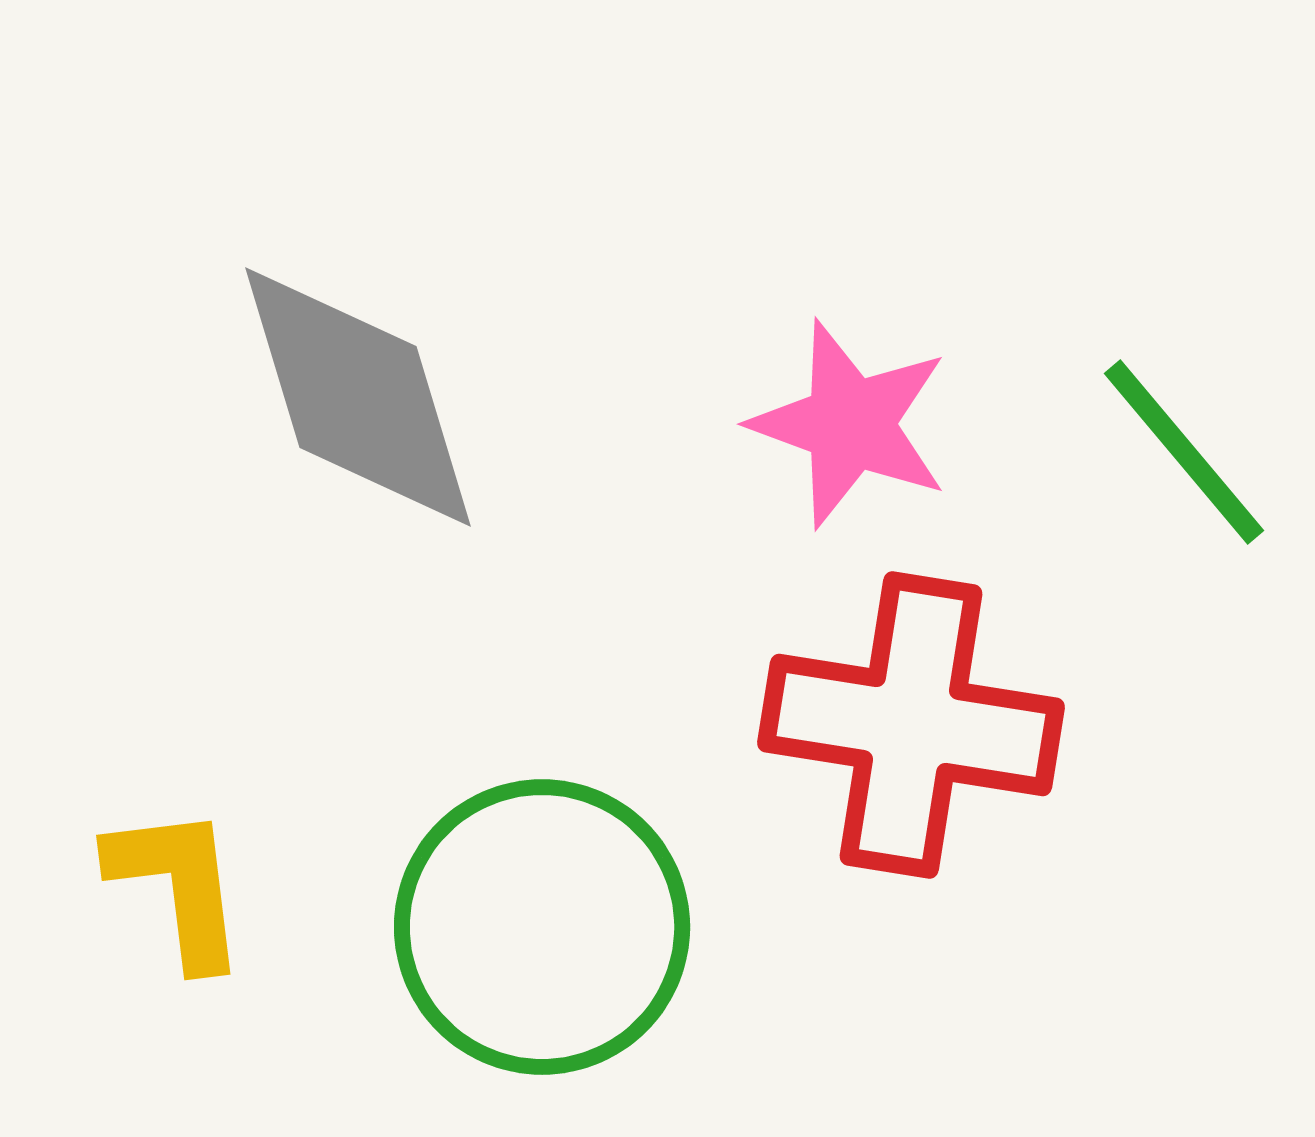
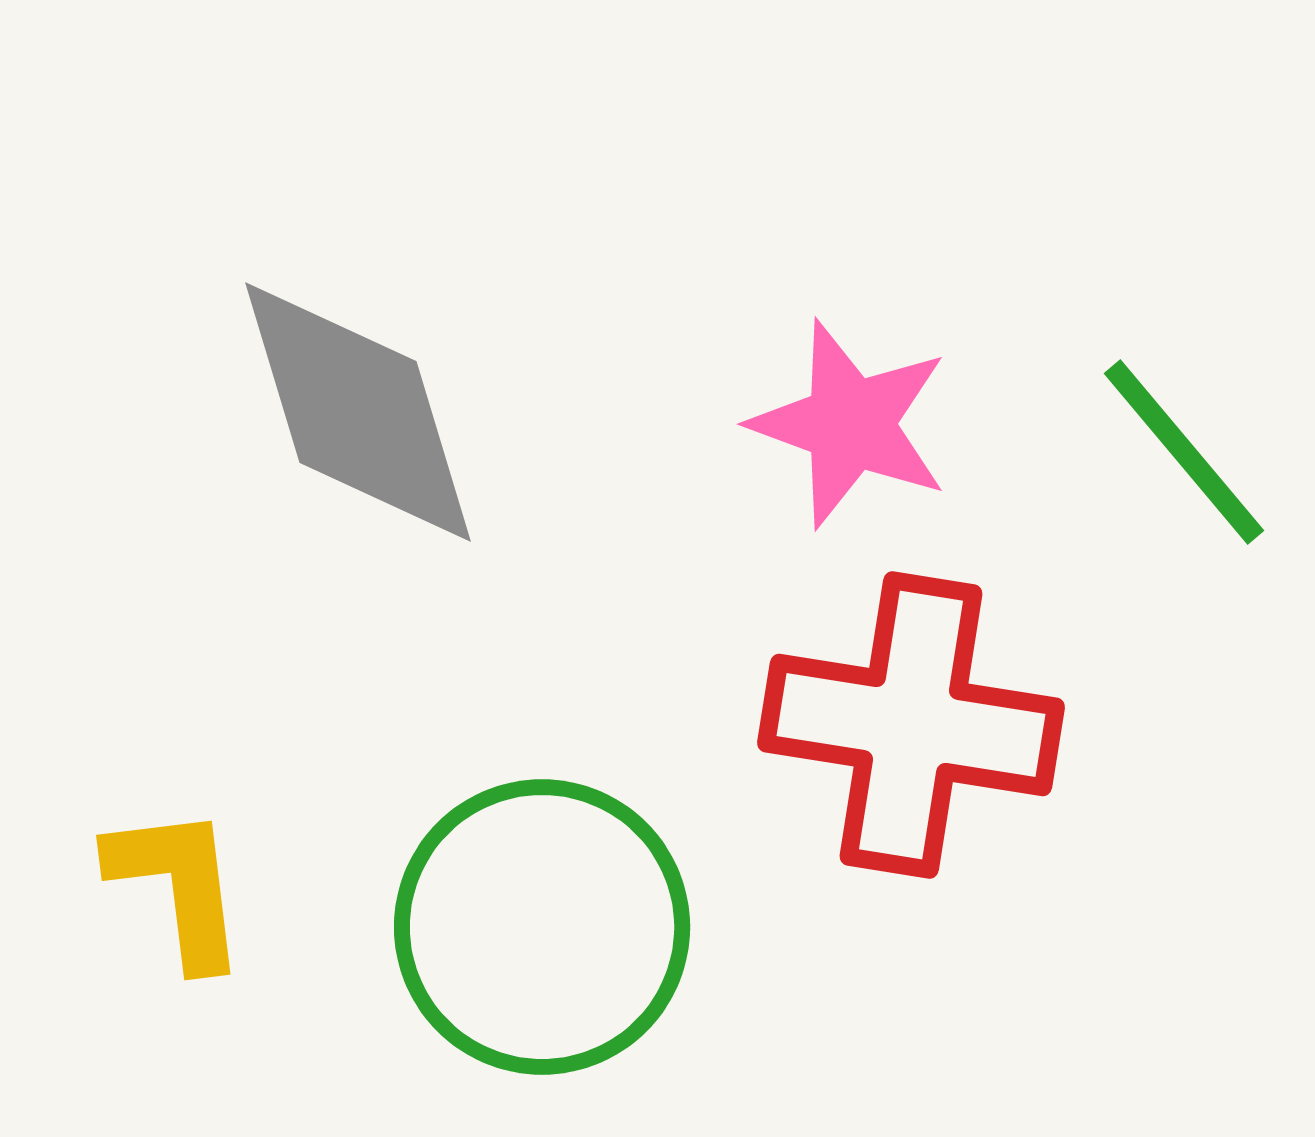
gray diamond: moved 15 px down
